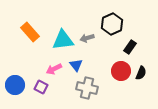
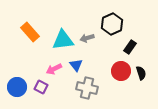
black semicircle: rotated 40 degrees counterclockwise
blue circle: moved 2 px right, 2 px down
